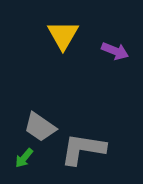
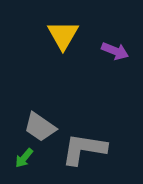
gray L-shape: moved 1 px right
